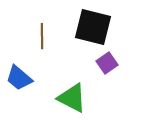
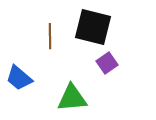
brown line: moved 8 px right
green triangle: rotated 32 degrees counterclockwise
